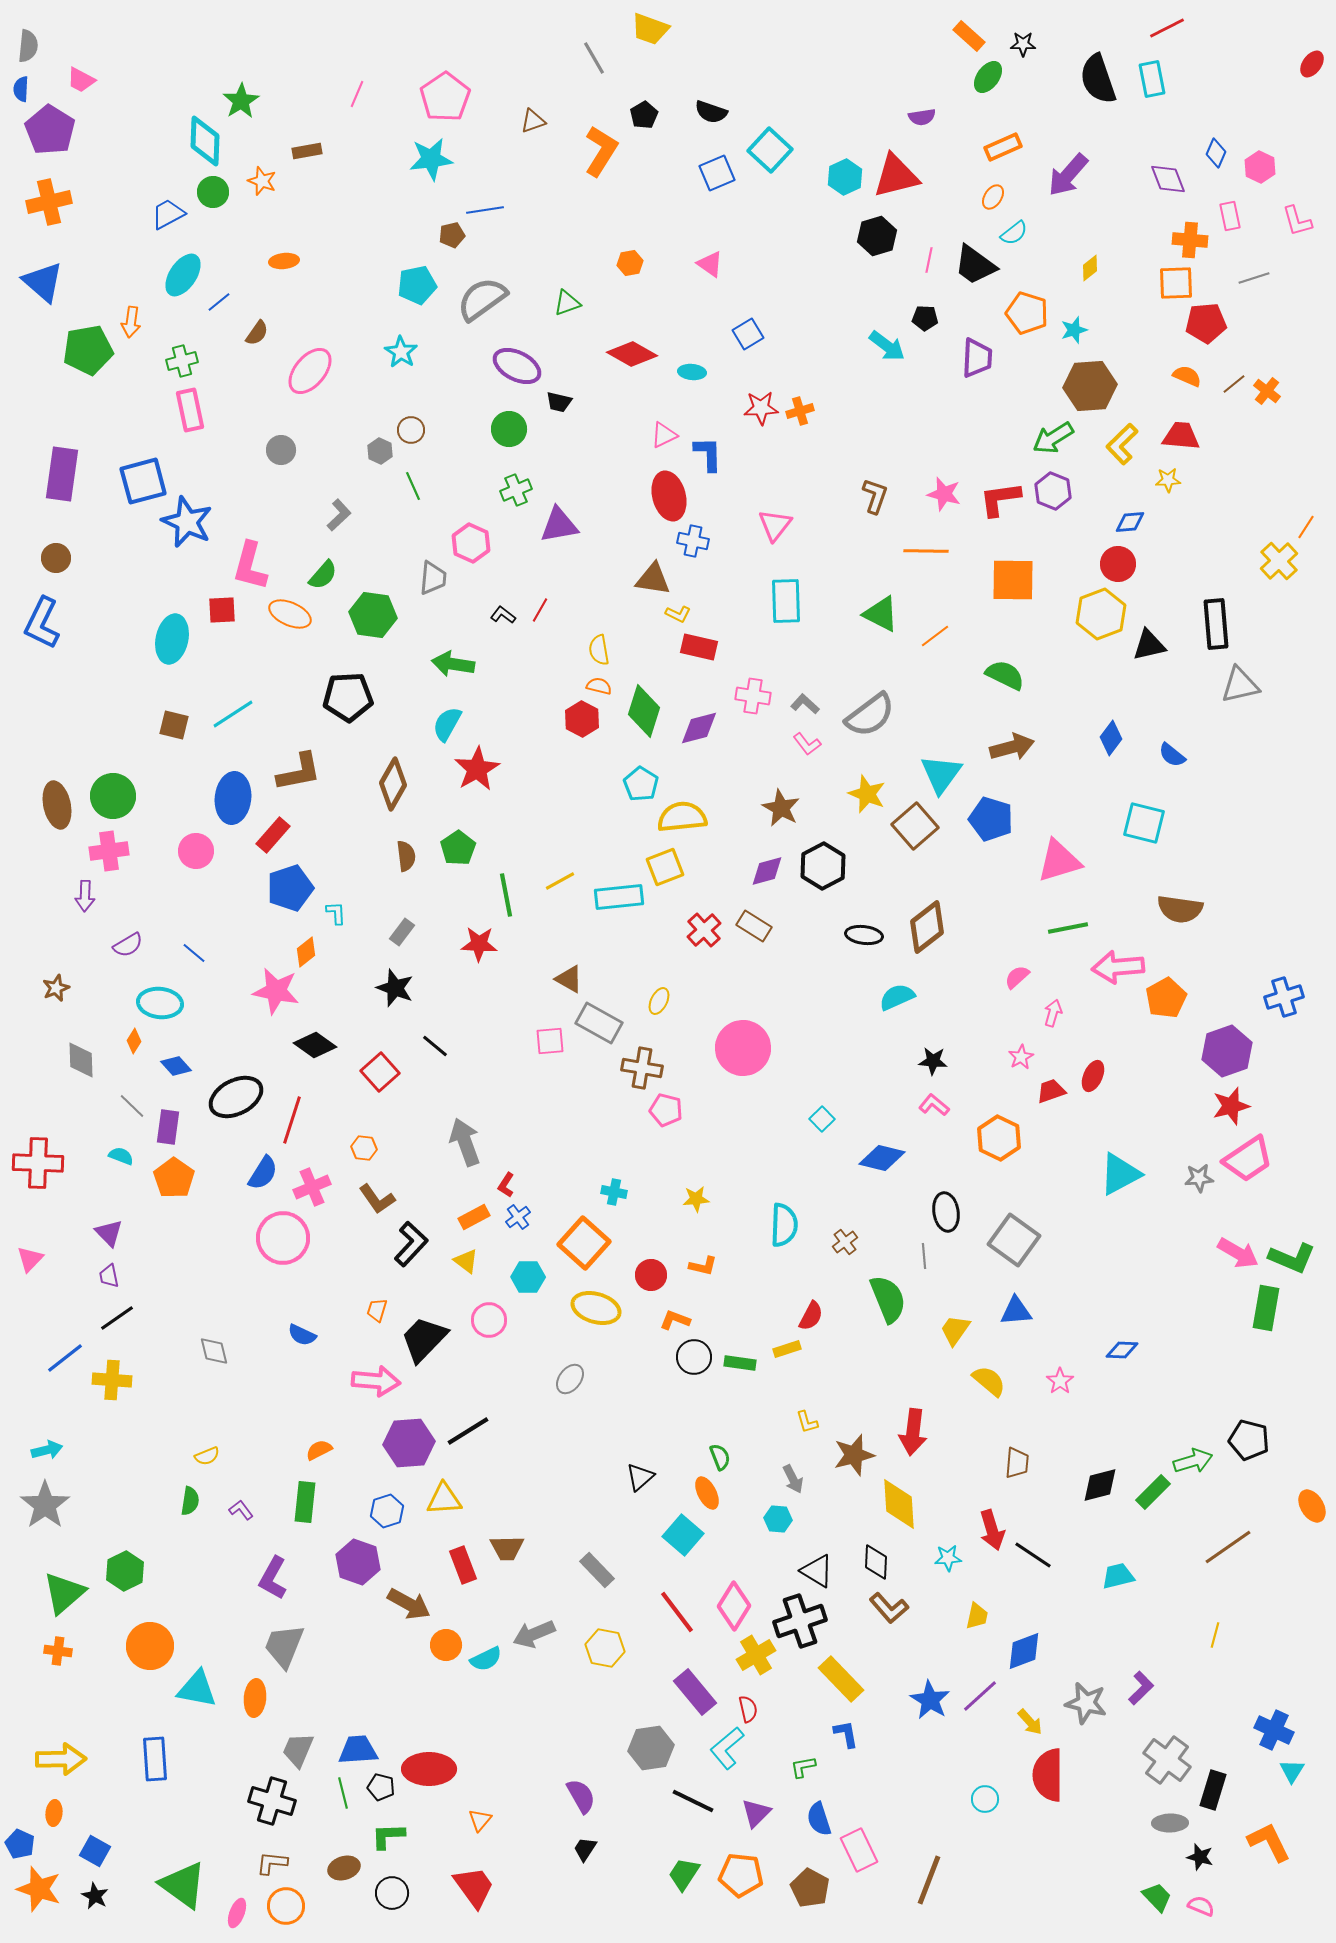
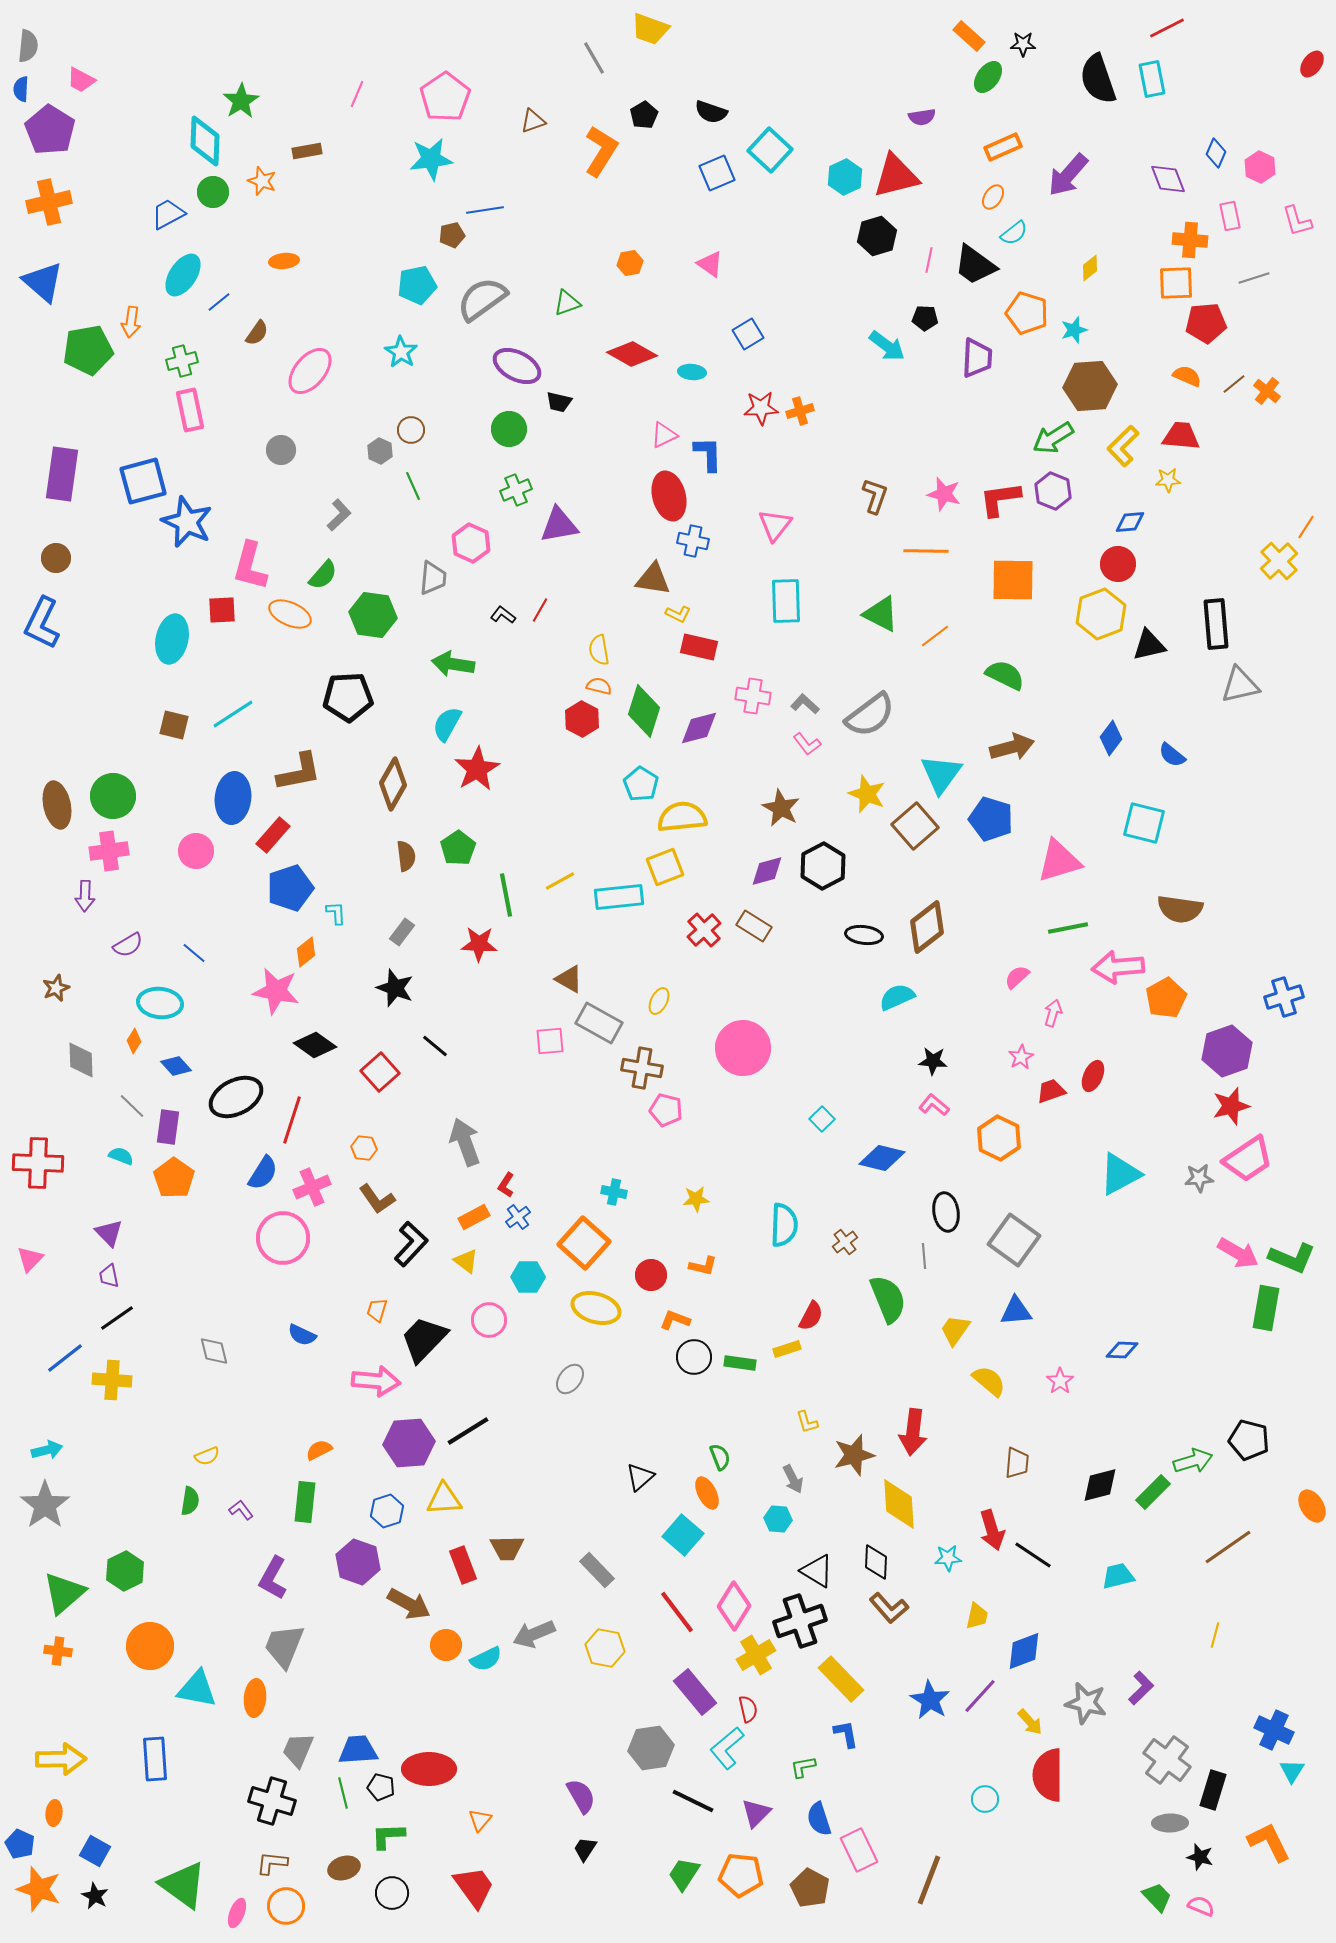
yellow L-shape at (1122, 444): moved 1 px right, 2 px down
purple line at (980, 1696): rotated 6 degrees counterclockwise
